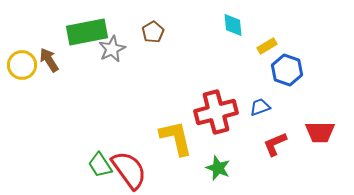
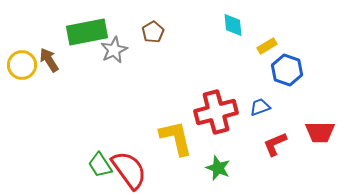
gray star: moved 2 px right, 1 px down
